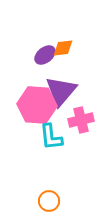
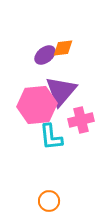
pink hexagon: rotated 9 degrees counterclockwise
